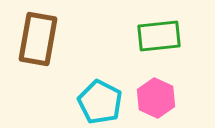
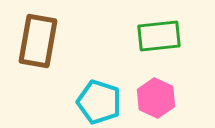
brown rectangle: moved 2 px down
cyan pentagon: moved 1 px left; rotated 9 degrees counterclockwise
